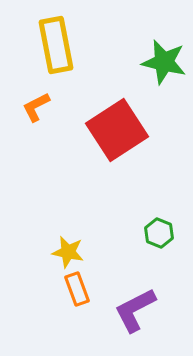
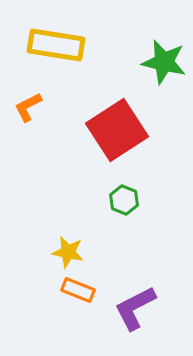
yellow rectangle: rotated 70 degrees counterclockwise
orange L-shape: moved 8 px left
green hexagon: moved 35 px left, 33 px up
orange rectangle: moved 1 px right, 1 px down; rotated 48 degrees counterclockwise
purple L-shape: moved 2 px up
